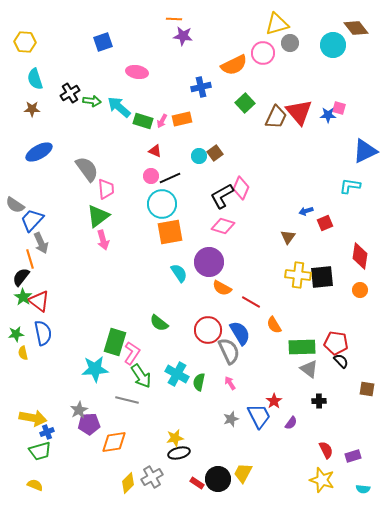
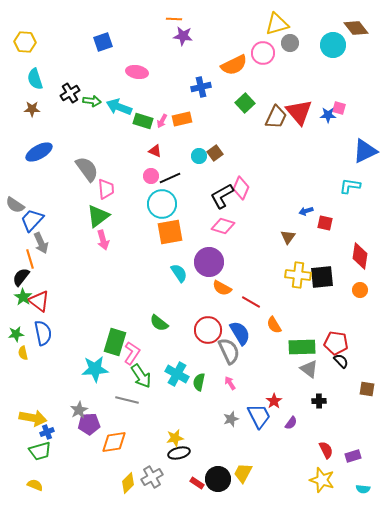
cyan arrow at (119, 107): rotated 20 degrees counterclockwise
red square at (325, 223): rotated 35 degrees clockwise
